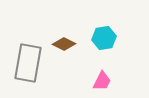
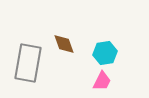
cyan hexagon: moved 1 px right, 15 px down
brown diamond: rotated 45 degrees clockwise
